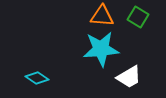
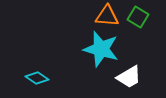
orange triangle: moved 5 px right
cyan star: rotated 21 degrees clockwise
